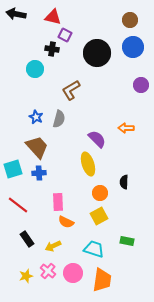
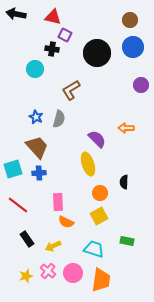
orange trapezoid: moved 1 px left
